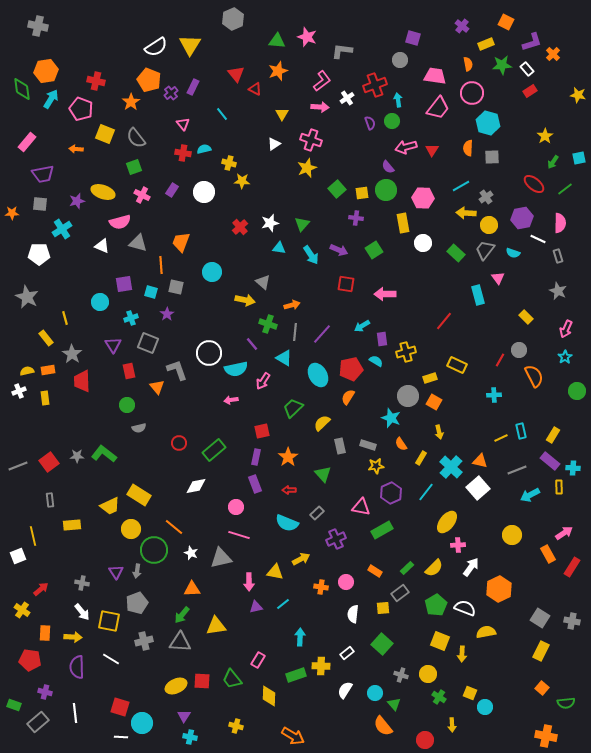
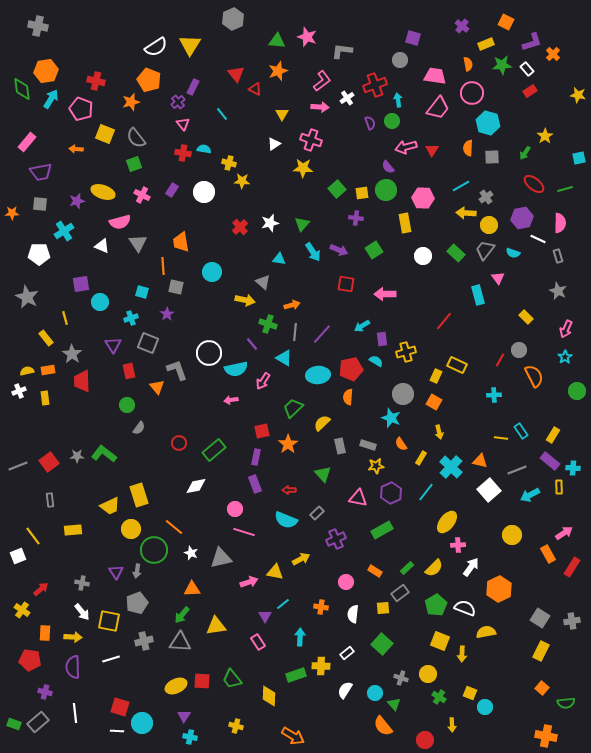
purple cross at (171, 93): moved 7 px right, 9 px down
orange star at (131, 102): rotated 18 degrees clockwise
cyan semicircle at (204, 149): rotated 24 degrees clockwise
green arrow at (553, 162): moved 28 px left, 9 px up
green square at (134, 167): moved 3 px up
yellow star at (307, 168): moved 4 px left; rotated 24 degrees clockwise
purple trapezoid at (43, 174): moved 2 px left, 2 px up
green line at (565, 189): rotated 21 degrees clockwise
yellow rectangle at (403, 223): moved 2 px right
cyan cross at (62, 229): moved 2 px right, 2 px down
orange trapezoid at (181, 242): rotated 30 degrees counterclockwise
gray triangle at (138, 243): rotated 42 degrees clockwise
white circle at (423, 243): moved 13 px down
cyan triangle at (279, 248): moved 11 px down
cyan arrow at (311, 255): moved 2 px right, 3 px up
orange line at (161, 265): moved 2 px right, 1 px down
purple square at (124, 284): moved 43 px left
cyan square at (151, 292): moved 9 px left
cyan ellipse at (318, 375): rotated 65 degrees counterclockwise
yellow rectangle at (430, 378): moved 6 px right, 2 px up; rotated 48 degrees counterclockwise
gray circle at (408, 396): moved 5 px left, 2 px up
orange semicircle at (348, 397): rotated 28 degrees counterclockwise
gray semicircle at (139, 428): rotated 40 degrees counterclockwise
cyan rectangle at (521, 431): rotated 21 degrees counterclockwise
yellow line at (501, 438): rotated 32 degrees clockwise
orange star at (288, 457): moved 13 px up
white square at (478, 488): moved 11 px right, 2 px down
yellow rectangle at (139, 495): rotated 40 degrees clockwise
pink circle at (236, 507): moved 1 px left, 2 px down
pink triangle at (361, 507): moved 3 px left, 9 px up
cyan semicircle at (287, 523): moved 1 px left, 3 px up
yellow rectangle at (72, 525): moved 1 px right, 5 px down
pink line at (239, 535): moved 5 px right, 3 px up
yellow line at (33, 536): rotated 24 degrees counterclockwise
pink arrow at (249, 582): rotated 108 degrees counterclockwise
orange cross at (321, 587): moved 20 px down
purple triangle at (256, 607): moved 9 px right, 9 px down; rotated 48 degrees counterclockwise
gray cross at (572, 621): rotated 21 degrees counterclockwise
white line at (111, 659): rotated 48 degrees counterclockwise
pink rectangle at (258, 660): moved 18 px up; rotated 63 degrees counterclockwise
purple semicircle at (77, 667): moved 4 px left
gray cross at (401, 675): moved 3 px down
green rectangle at (14, 705): moved 19 px down
white line at (121, 737): moved 4 px left, 6 px up
